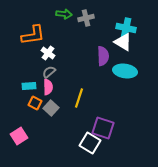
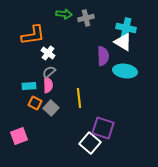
pink semicircle: moved 2 px up
yellow line: rotated 24 degrees counterclockwise
pink square: rotated 12 degrees clockwise
white square: rotated 10 degrees clockwise
